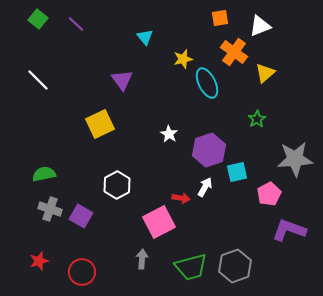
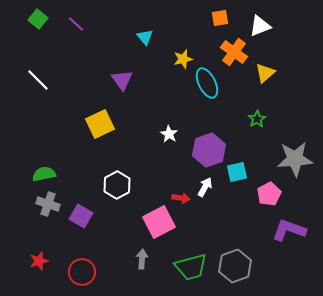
gray cross: moved 2 px left, 5 px up
